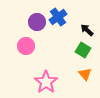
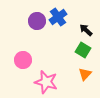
purple circle: moved 1 px up
black arrow: moved 1 px left
pink circle: moved 3 px left, 14 px down
orange triangle: rotated 24 degrees clockwise
pink star: rotated 20 degrees counterclockwise
